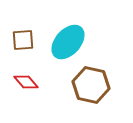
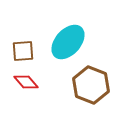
brown square: moved 11 px down
brown hexagon: rotated 9 degrees clockwise
